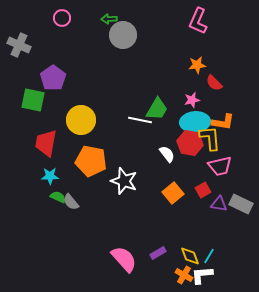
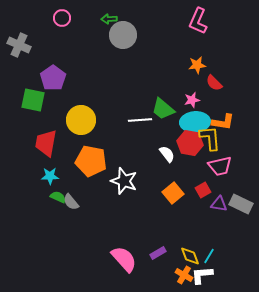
green trapezoid: moved 6 px right; rotated 100 degrees clockwise
white line: rotated 15 degrees counterclockwise
